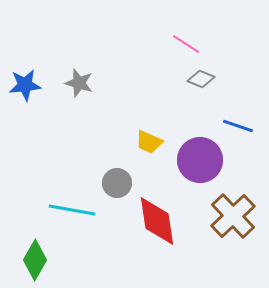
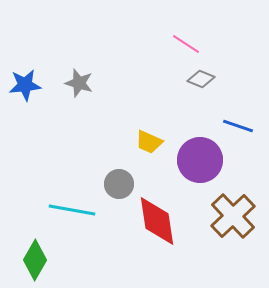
gray circle: moved 2 px right, 1 px down
